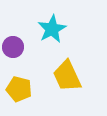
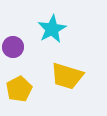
yellow trapezoid: rotated 48 degrees counterclockwise
yellow pentagon: rotated 30 degrees clockwise
